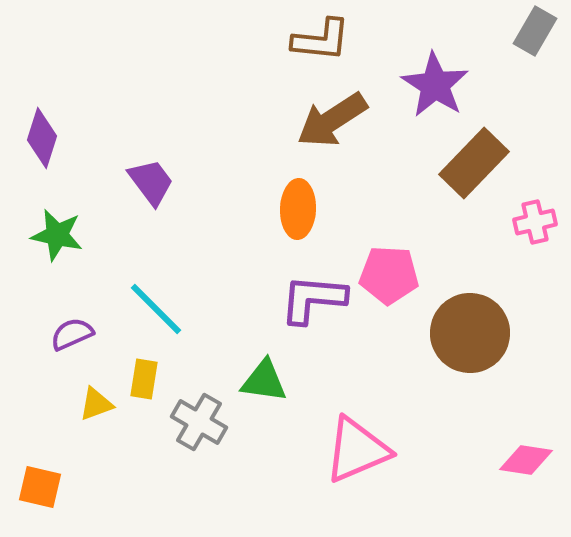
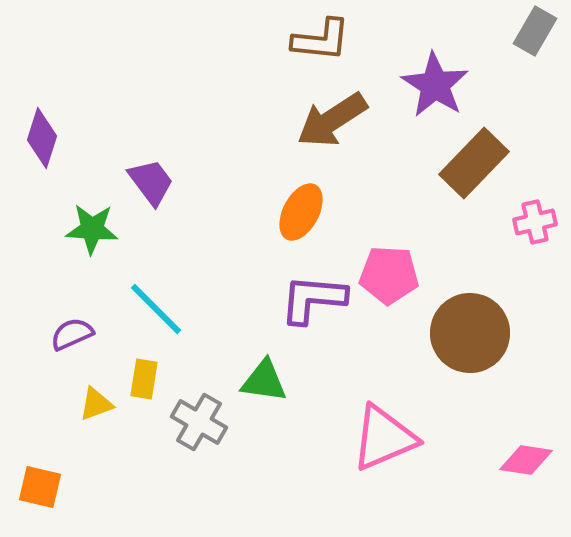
orange ellipse: moved 3 px right, 3 px down; rotated 26 degrees clockwise
green star: moved 35 px right, 6 px up; rotated 8 degrees counterclockwise
pink triangle: moved 27 px right, 12 px up
